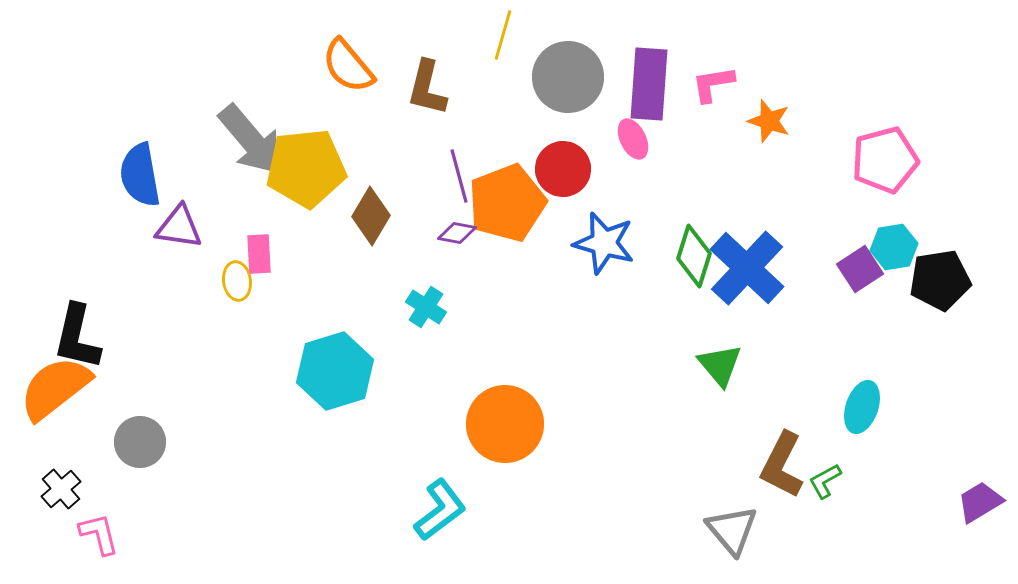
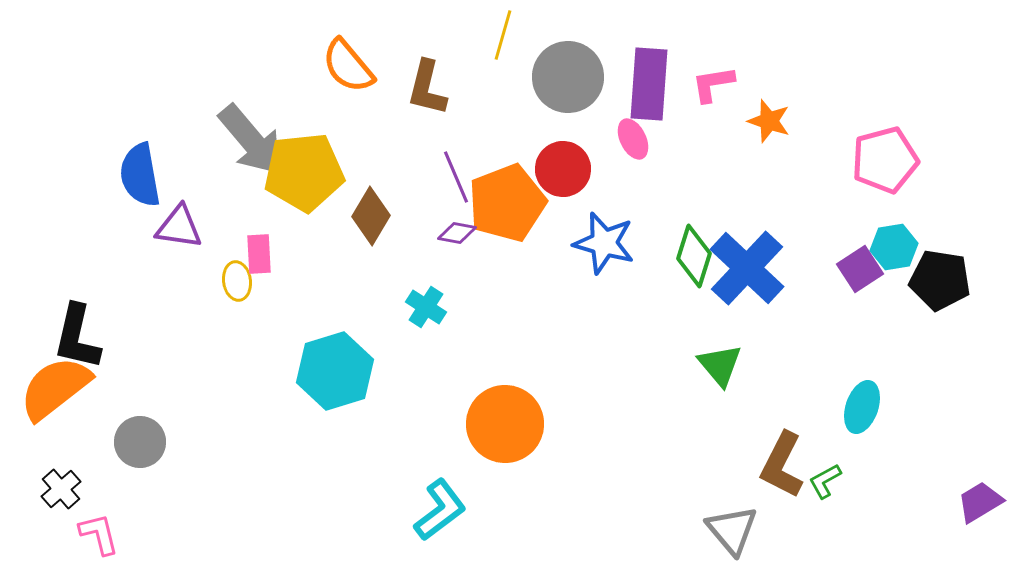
yellow pentagon at (306, 168): moved 2 px left, 4 px down
purple line at (459, 176): moved 3 px left, 1 px down; rotated 8 degrees counterclockwise
black pentagon at (940, 280): rotated 18 degrees clockwise
